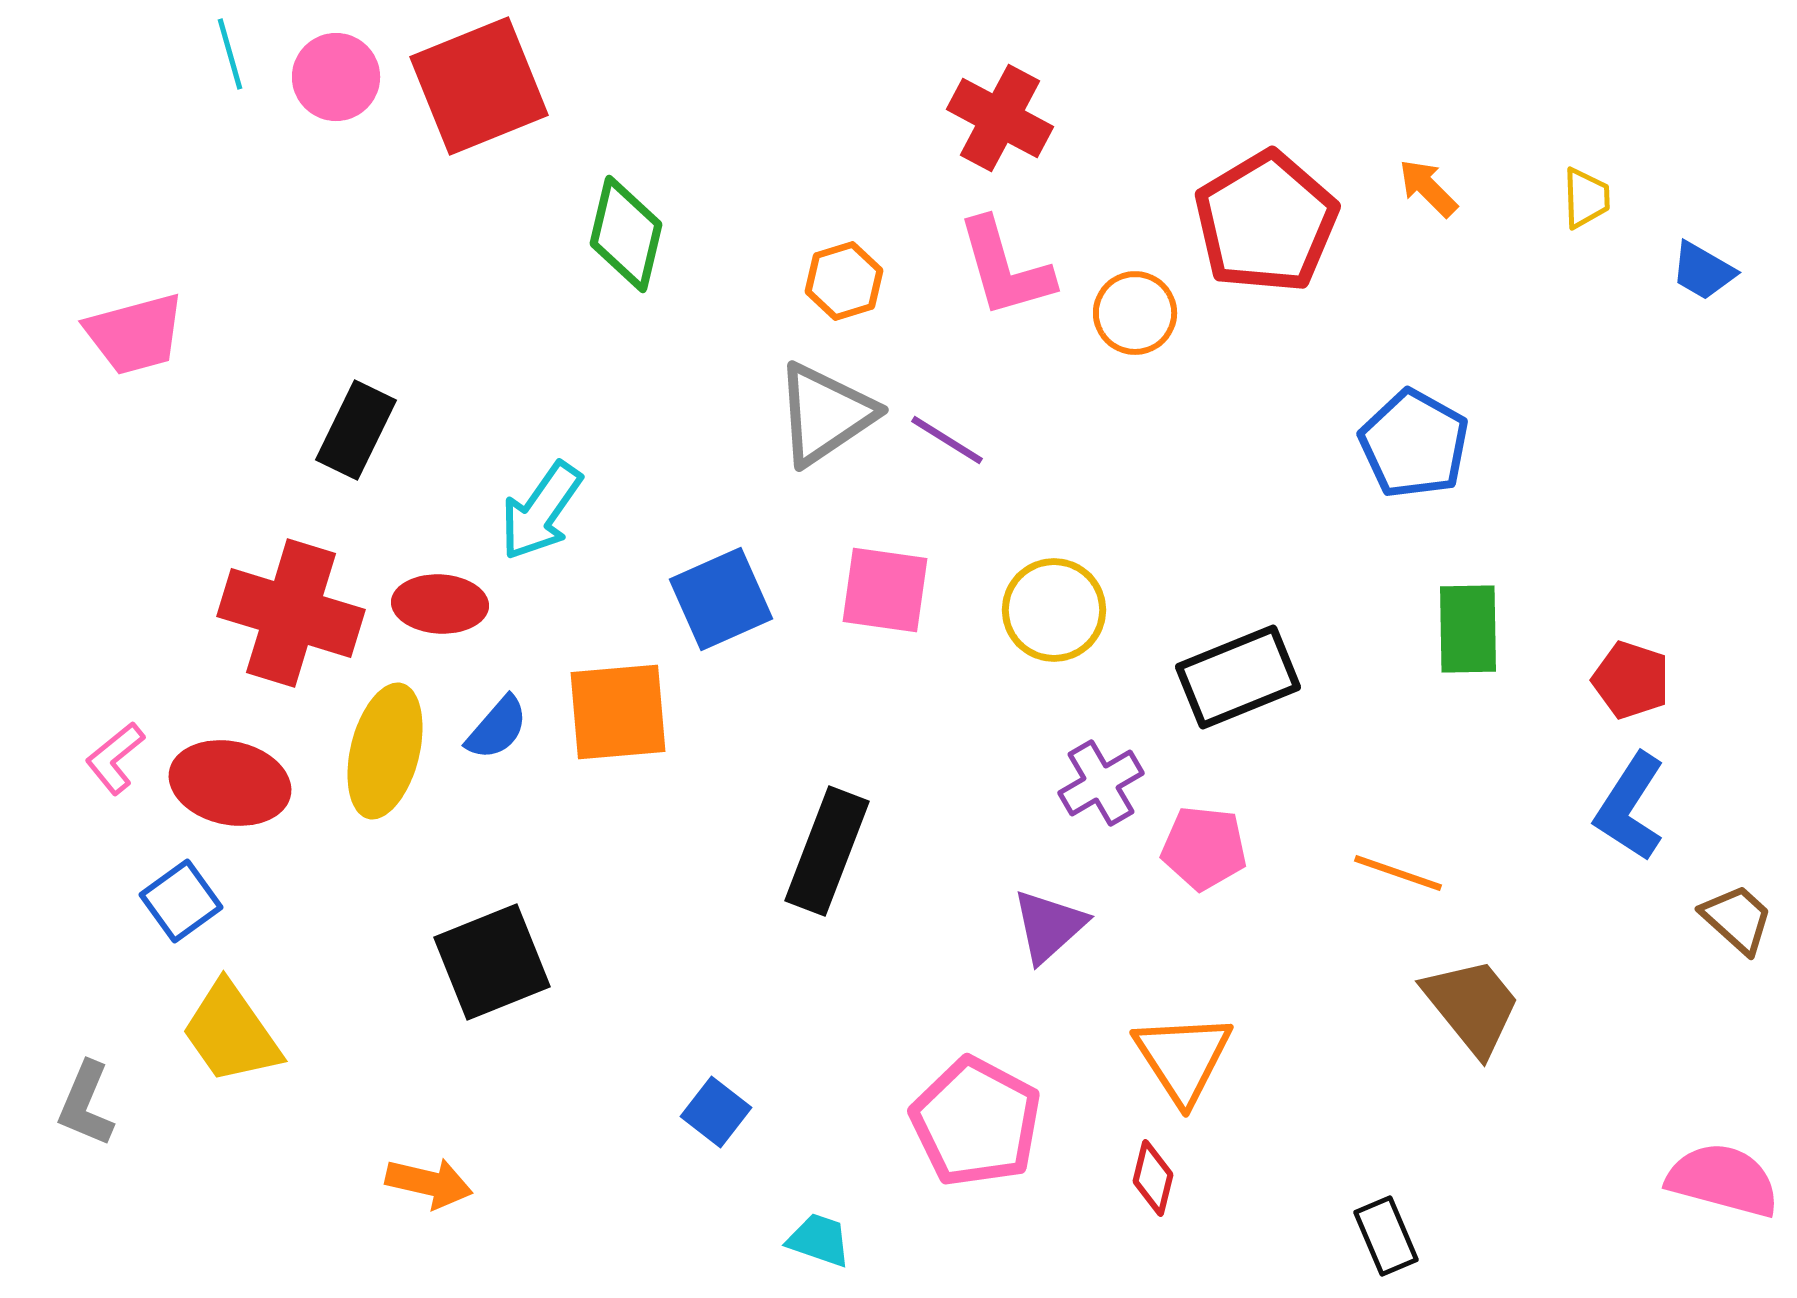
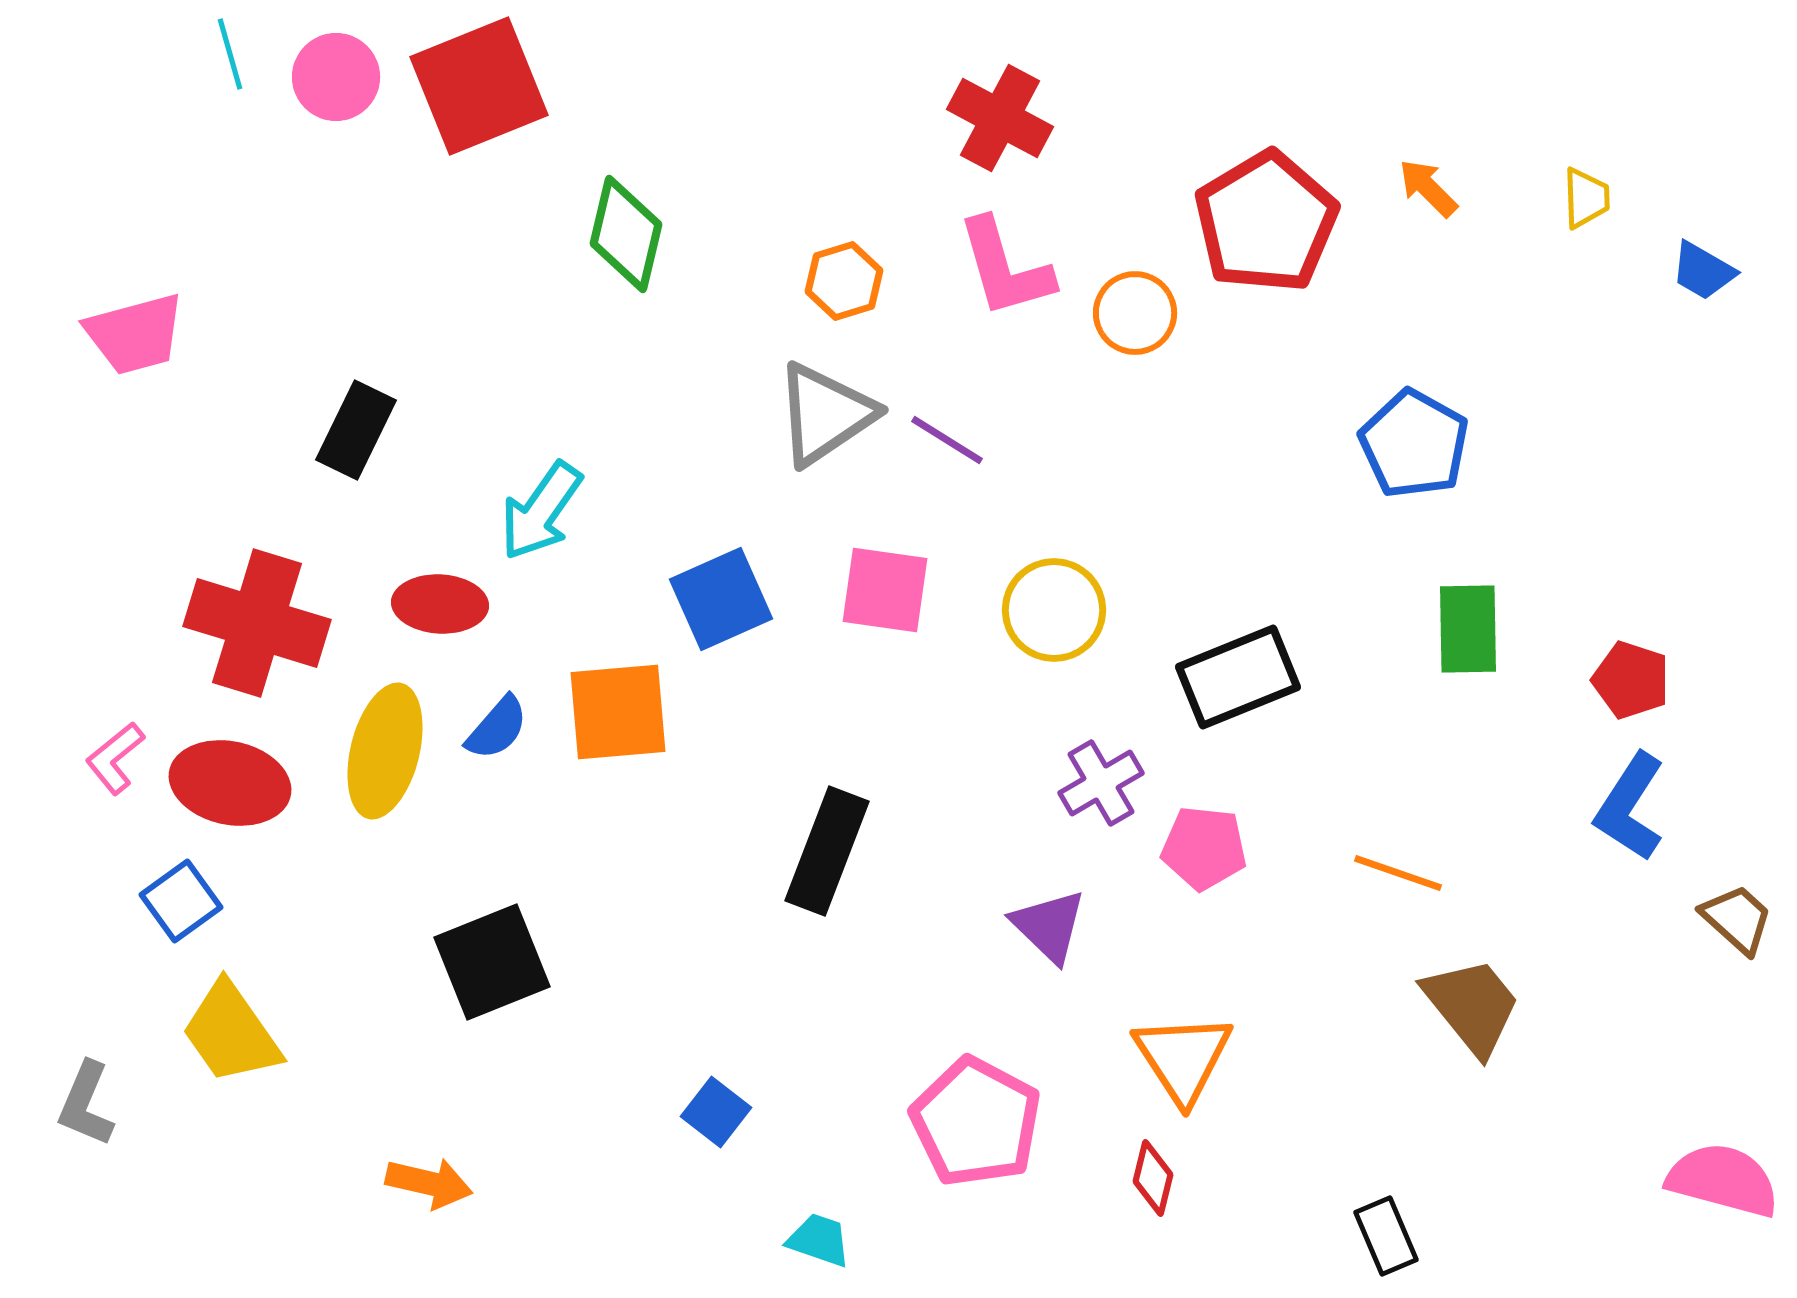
red cross at (291, 613): moved 34 px left, 10 px down
purple triangle at (1049, 926): rotated 34 degrees counterclockwise
